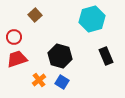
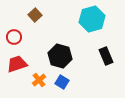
red trapezoid: moved 5 px down
